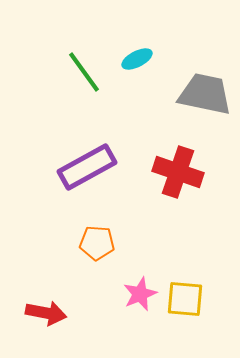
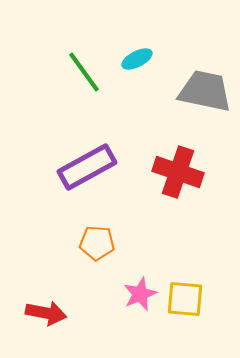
gray trapezoid: moved 3 px up
